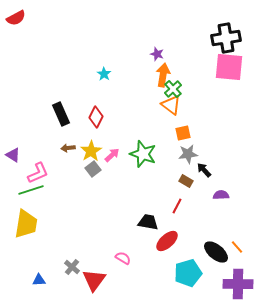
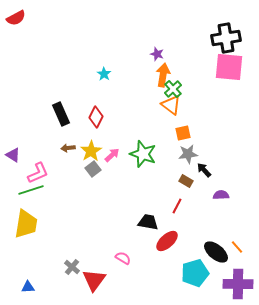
cyan pentagon: moved 7 px right
blue triangle: moved 11 px left, 7 px down
